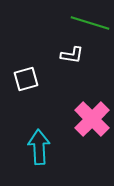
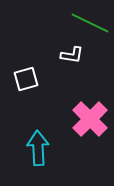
green line: rotated 9 degrees clockwise
pink cross: moved 2 px left
cyan arrow: moved 1 px left, 1 px down
